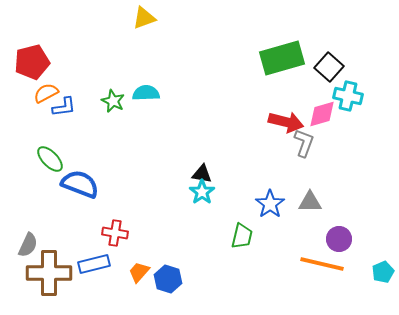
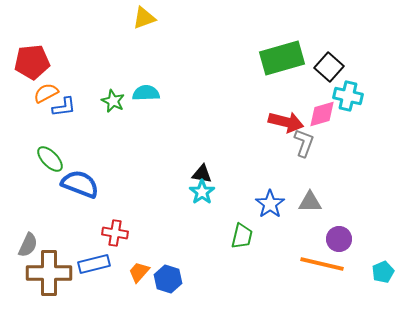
red pentagon: rotated 8 degrees clockwise
